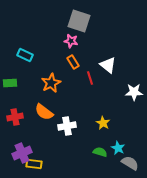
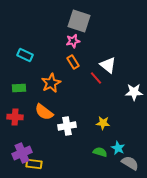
pink star: moved 2 px right; rotated 24 degrees counterclockwise
red line: moved 6 px right; rotated 24 degrees counterclockwise
green rectangle: moved 9 px right, 5 px down
red cross: rotated 14 degrees clockwise
yellow star: rotated 24 degrees counterclockwise
